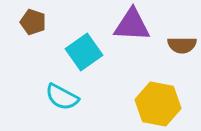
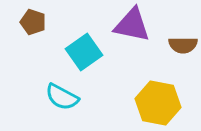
purple triangle: rotated 9 degrees clockwise
brown semicircle: moved 1 px right
yellow hexagon: moved 1 px up
